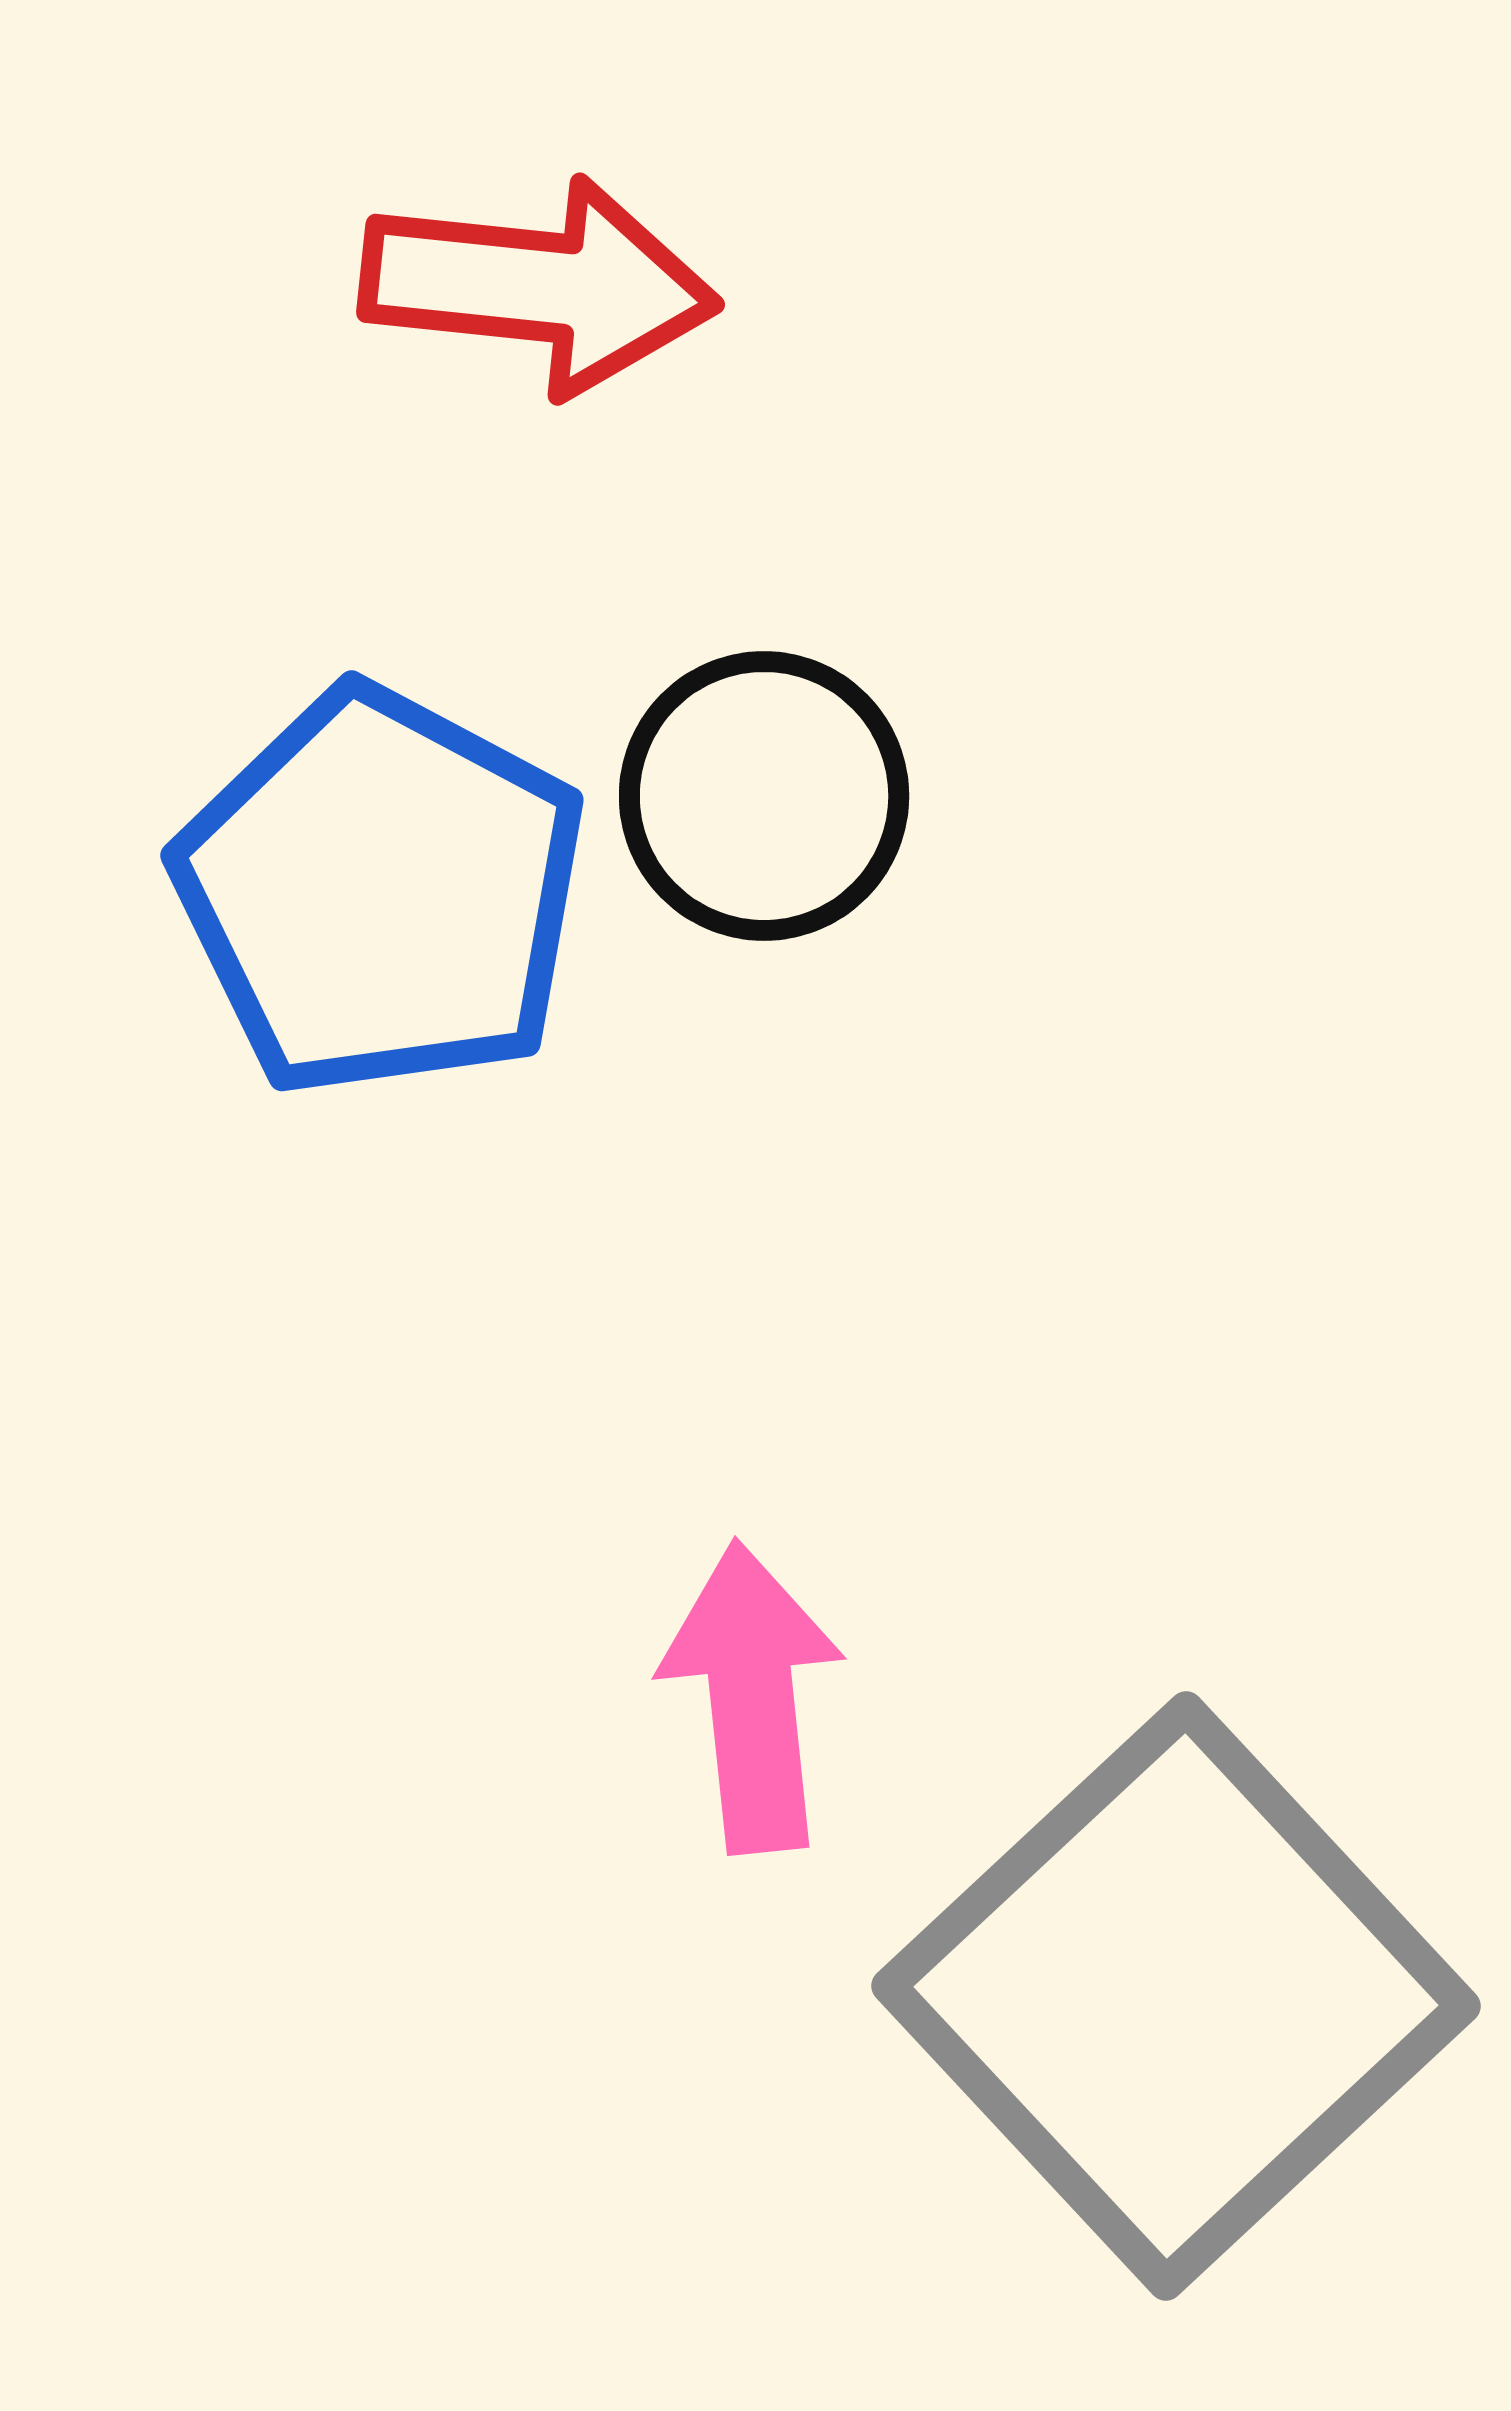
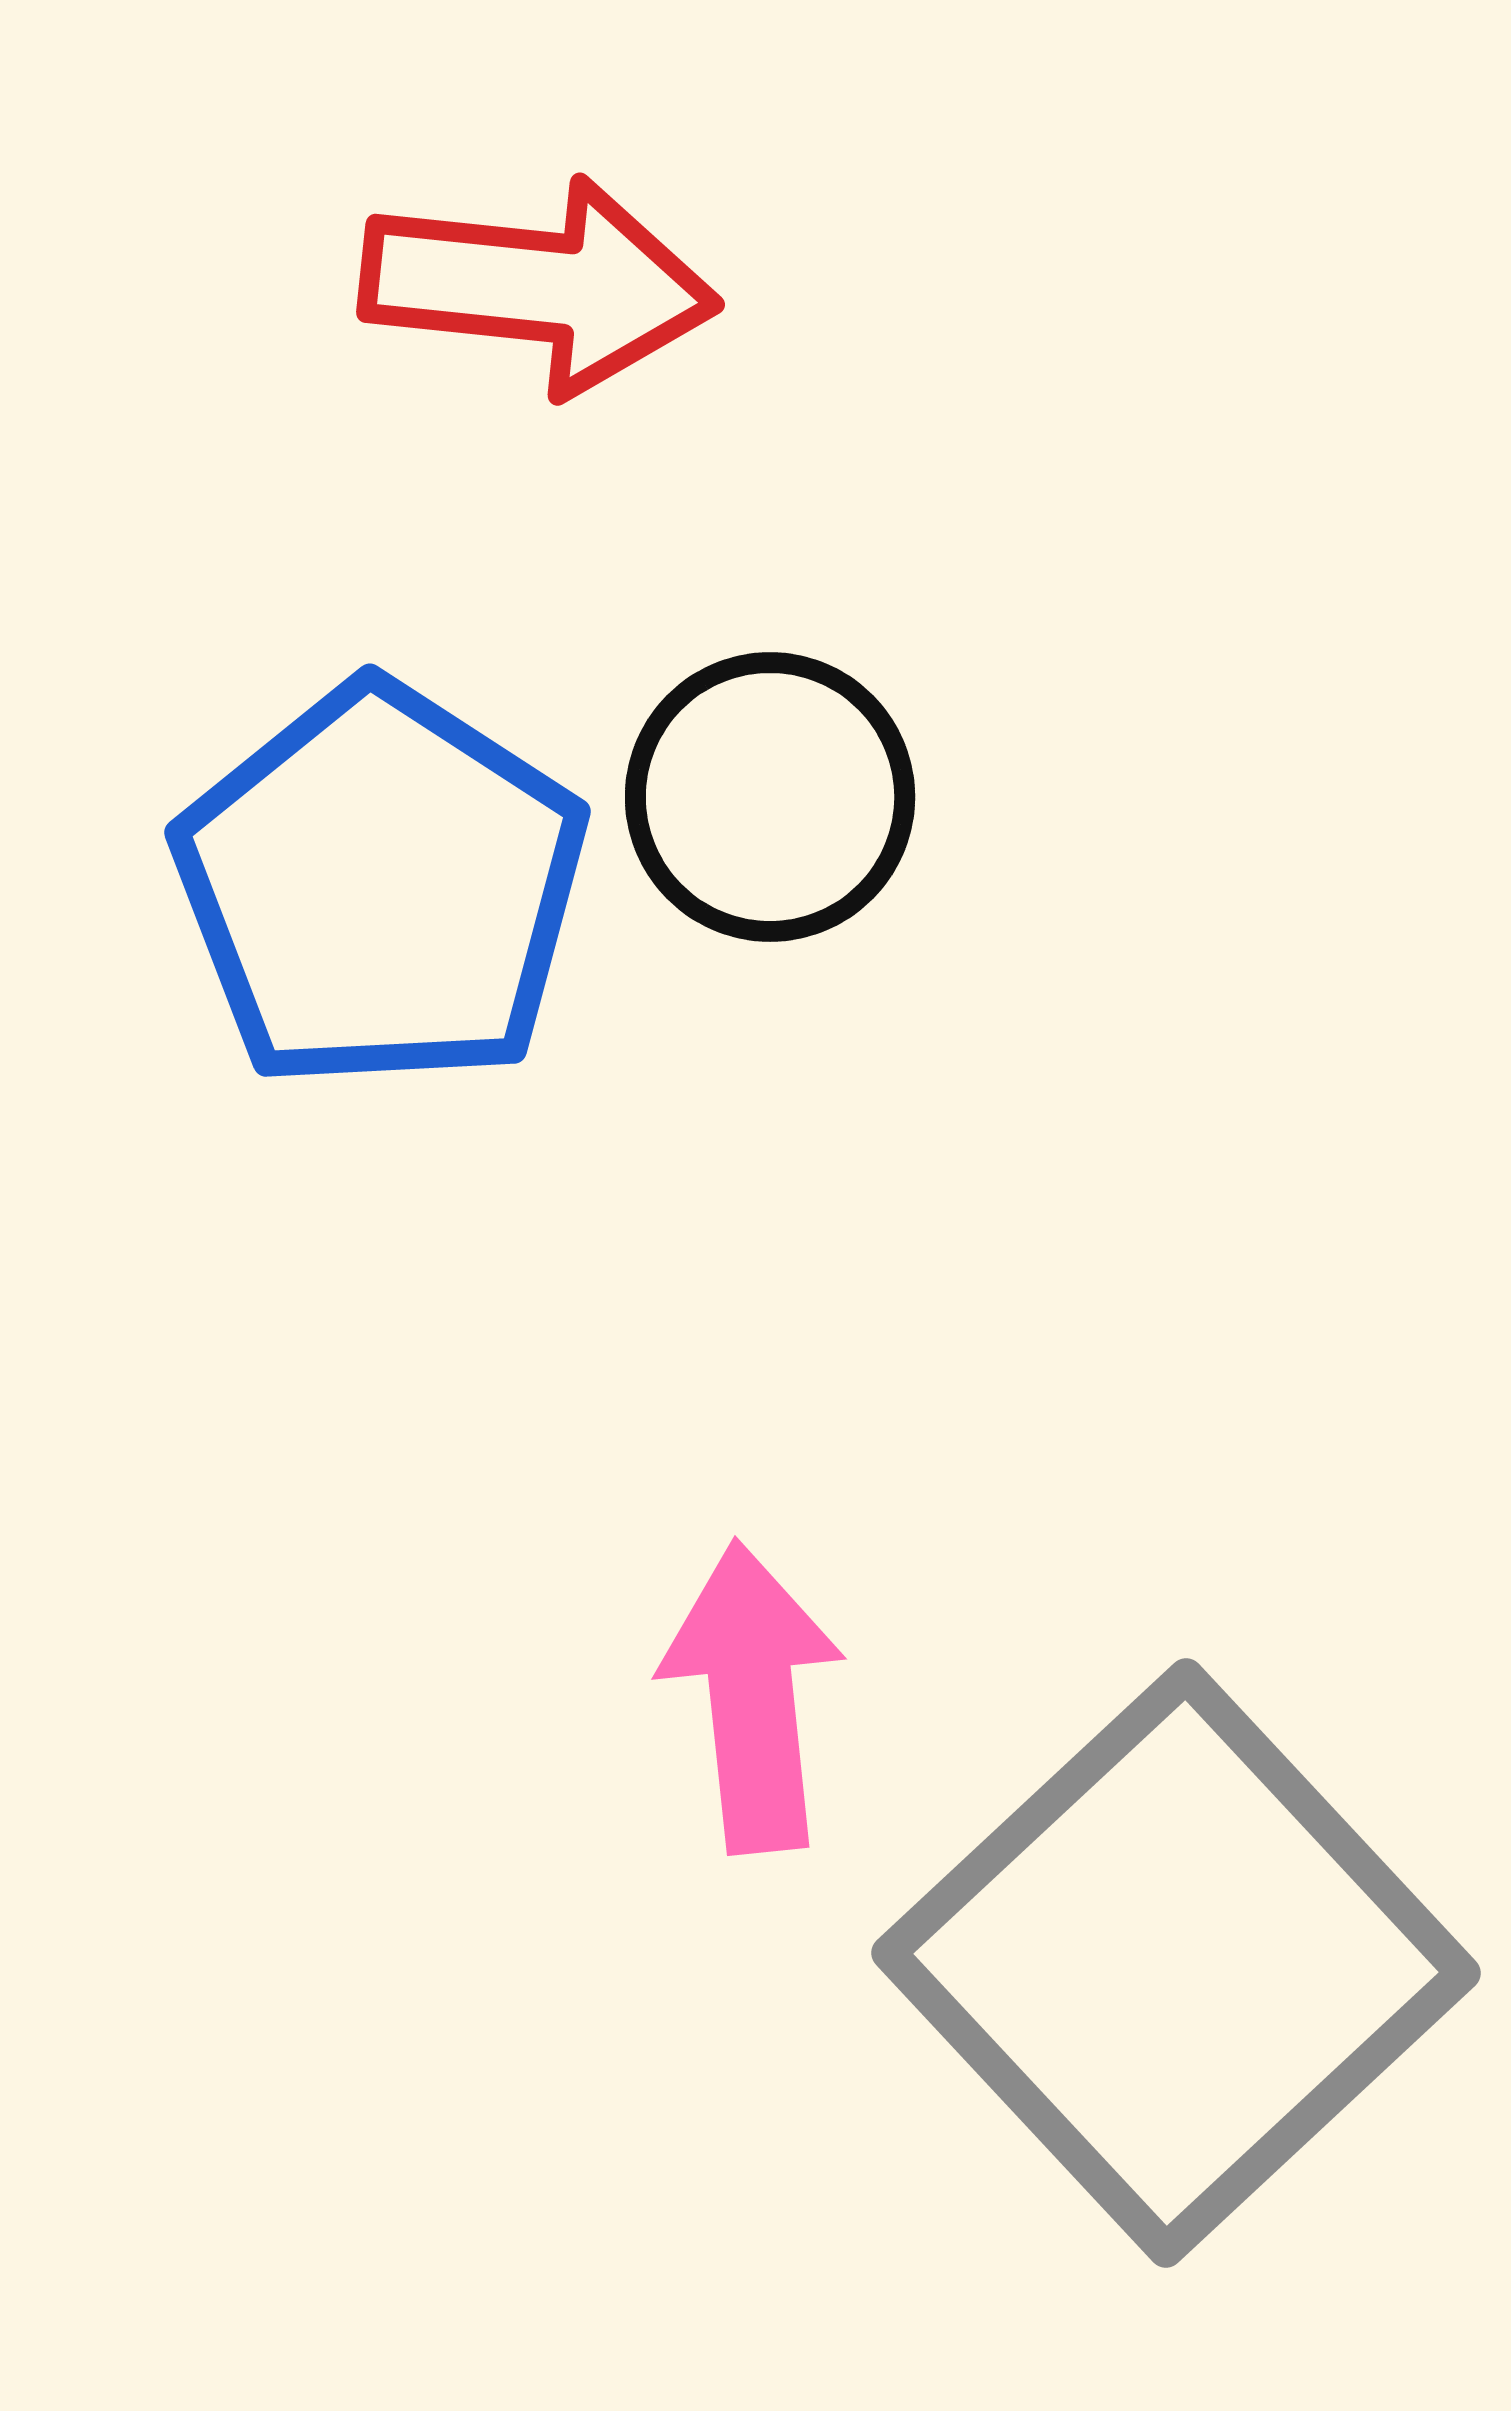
black circle: moved 6 px right, 1 px down
blue pentagon: moved 5 px up; rotated 5 degrees clockwise
gray square: moved 33 px up
